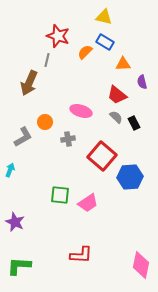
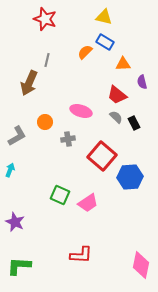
red star: moved 13 px left, 17 px up
gray L-shape: moved 6 px left, 1 px up
green square: rotated 18 degrees clockwise
